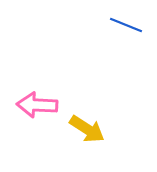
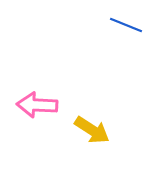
yellow arrow: moved 5 px right, 1 px down
